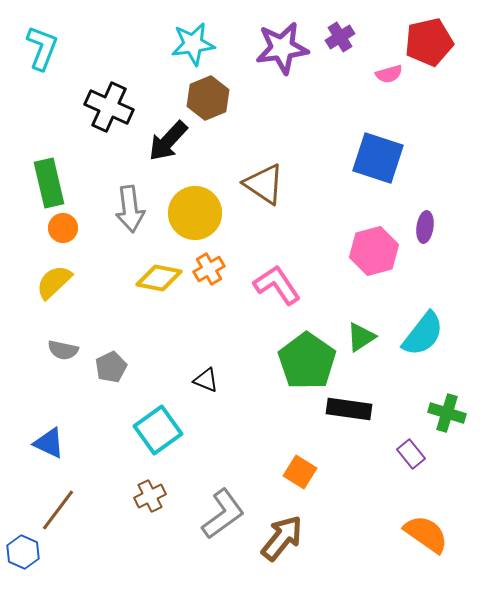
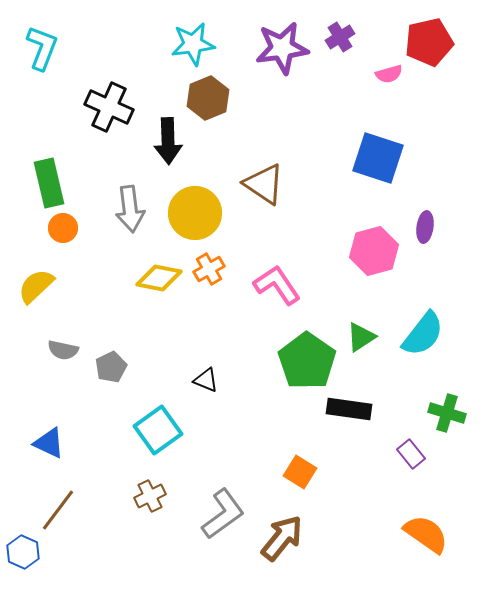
black arrow: rotated 45 degrees counterclockwise
yellow semicircle: moved 18 px left, 4 px down
